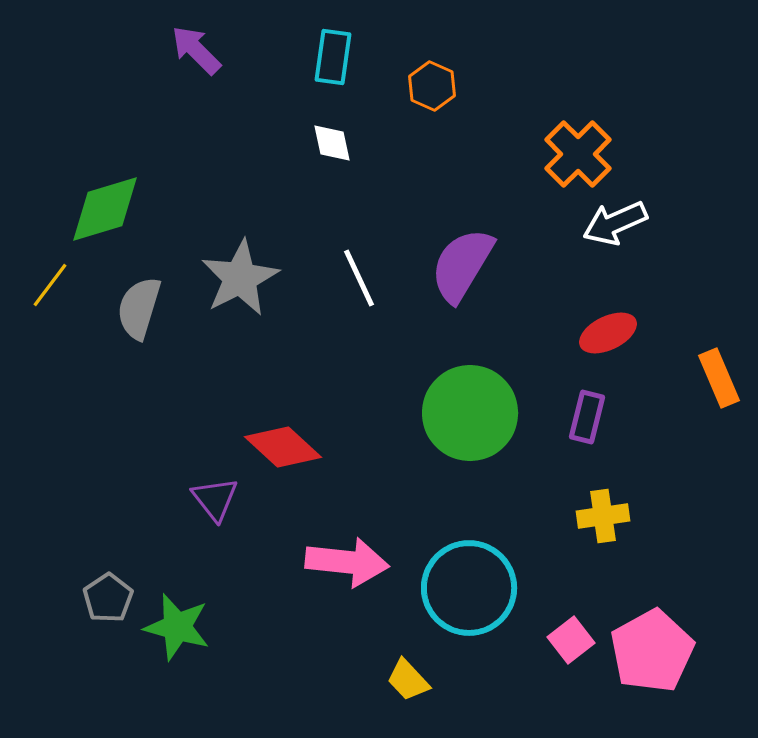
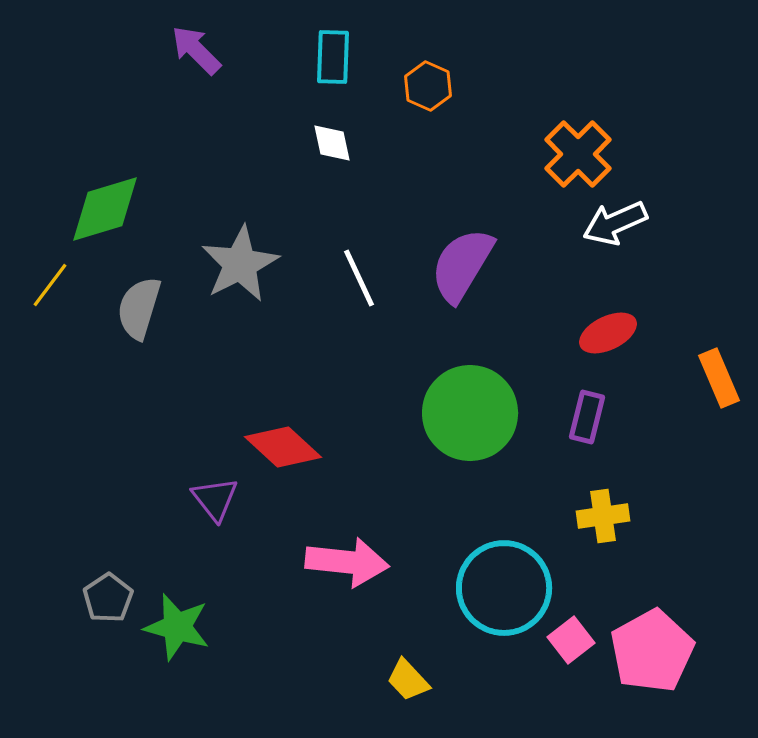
cyan rectangle: rotated 6 degrees counterclockwise
orange hexagon: moved 4 px left
gray star: moved 14 px up
cyan circle: moved 35 px right
